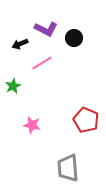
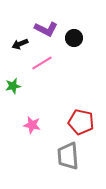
green star: rotated 14 degrees clockwise
red pentagon: moved 5 px left, 2 px down; rotated 10 degrees counterclockwise
gray trapezoid: moved 12 px up
